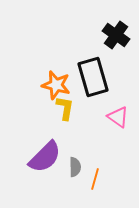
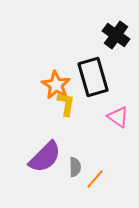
orange star: rotated 16 degrees clockwise
yellow L-shape: moved 1 px right, 4 px up
orange line: rotated 25 degrees clockwise
